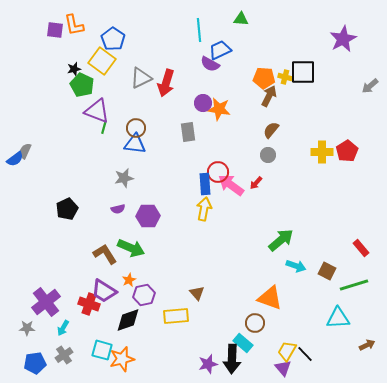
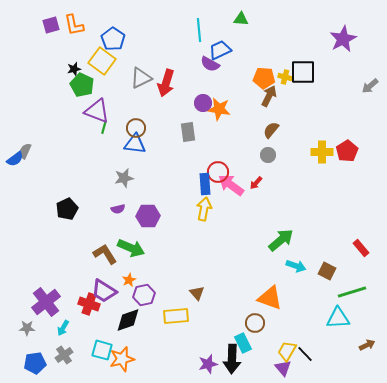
purple square at (55, 30): moved 4 px left, 5 px up; rotated 24 degrees counterclockwise
green line at (354, 285): moved 2 px left, 7 px down
cyan rectangle at (243, 343): rotated 24 degrees clockwise
